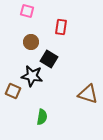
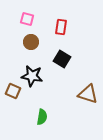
pink square: moved 8 px down
black square: moved 13 px right
